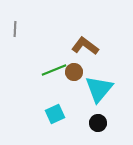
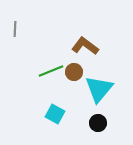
green line: moved 3 px left, 1 px down
cyan square: rotated 36 degrees counterclockwise
